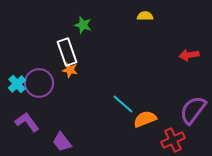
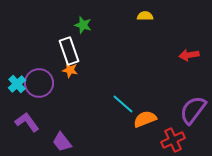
white rectangle: moved 2 px right, 1 px up
